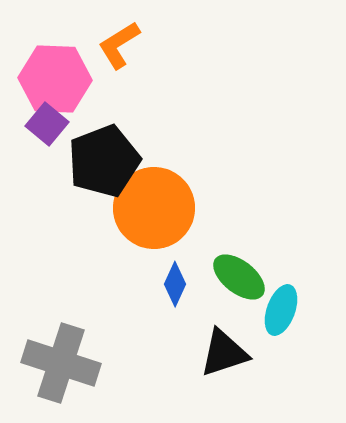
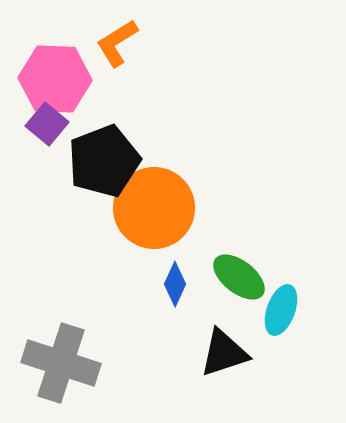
orange L-shape: moved 2 px left, 2 px up
